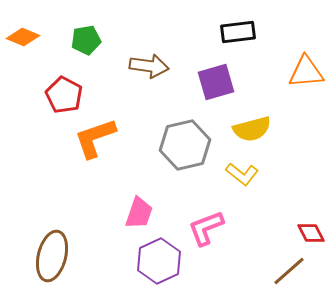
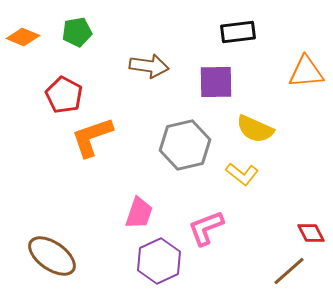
green pentagon: moved 9 px left, 8 px up
purple square: rotated 15 degrees clockwise
yellow semicircle: moved 3 px right; rotated 39 degrees clockwise
orange L-shape: moved 3 px left, 1 px up
brown ellipse: rotated 69 degrees counterclockwise
